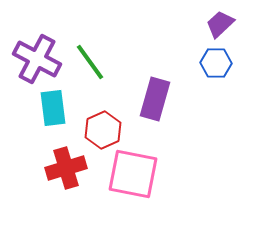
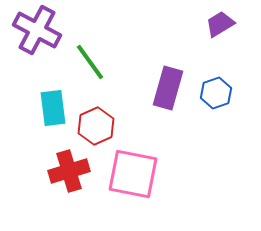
purple trapezoid: rotated 12 degrees clockwise
purple cross: moved 29 px up
blue hexagon: moved 30 px down; rotated 20 degrees counterclockwise
purple rectangle: moved 13 px right, 11 px up
red hexagon: moved 7 px left, 4 px up
red cross: moved 3 px right, 3 px down
